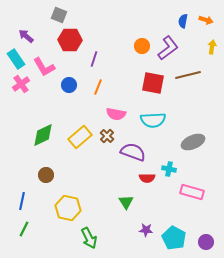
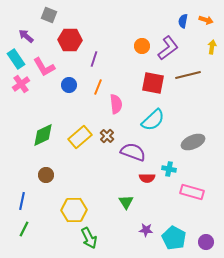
gray square: moved 10 px left
pink semicircle: moved 10 px up; rotated 108 degrees counterclockwise
cyan semicircle: rotated 40 degrees counterclockwise
yellow hexagon: moved 6 px right, 2 px down; rotated 15 degrees counterclockwise
